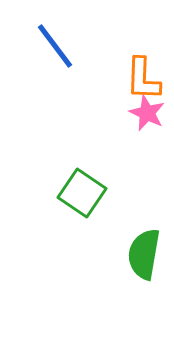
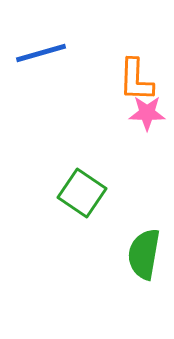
blue line: moved 14 px left, 7 px down; rotated 69 degrees counterclockwise
orange L-shape: moved 7 px left, 1 px down
pink star: rotated 24 degrees counterclockwise
